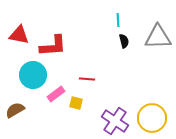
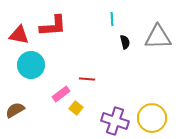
cyan line: moved 6 px left, 1 px up
black semicircle: moved 1 px right, 1 px down
red L-shape: moved 20 px up
cyan circle: moved 2 px left, 10 px up
pink rectangle: moved 5 px right
yellow square: moved 5 px down; rotated 24 degrees clockwise
purple cross: rotated 16 degrees counterclockwise
